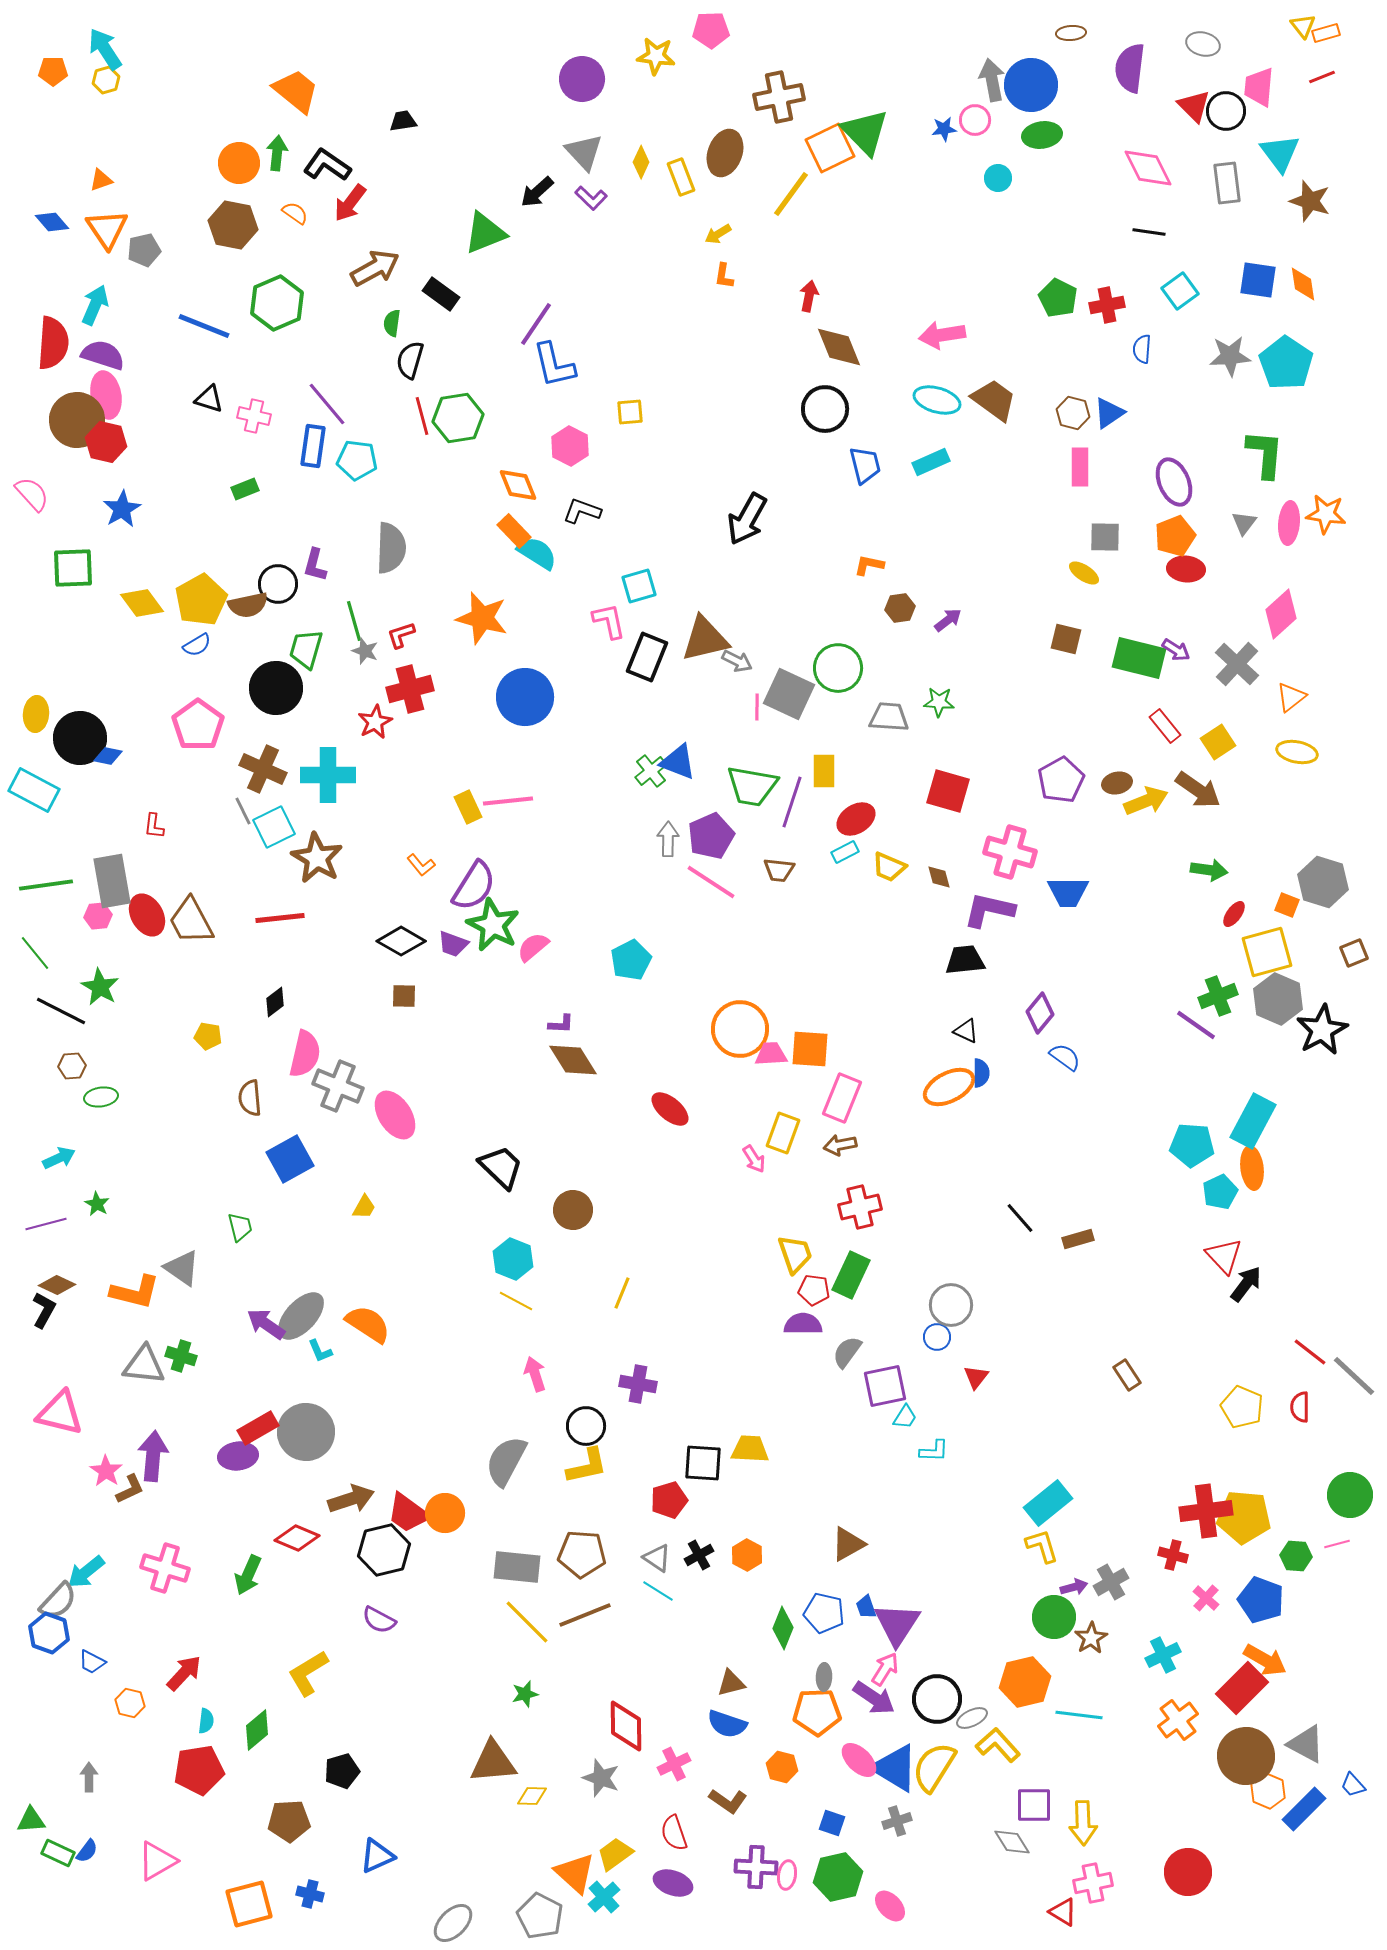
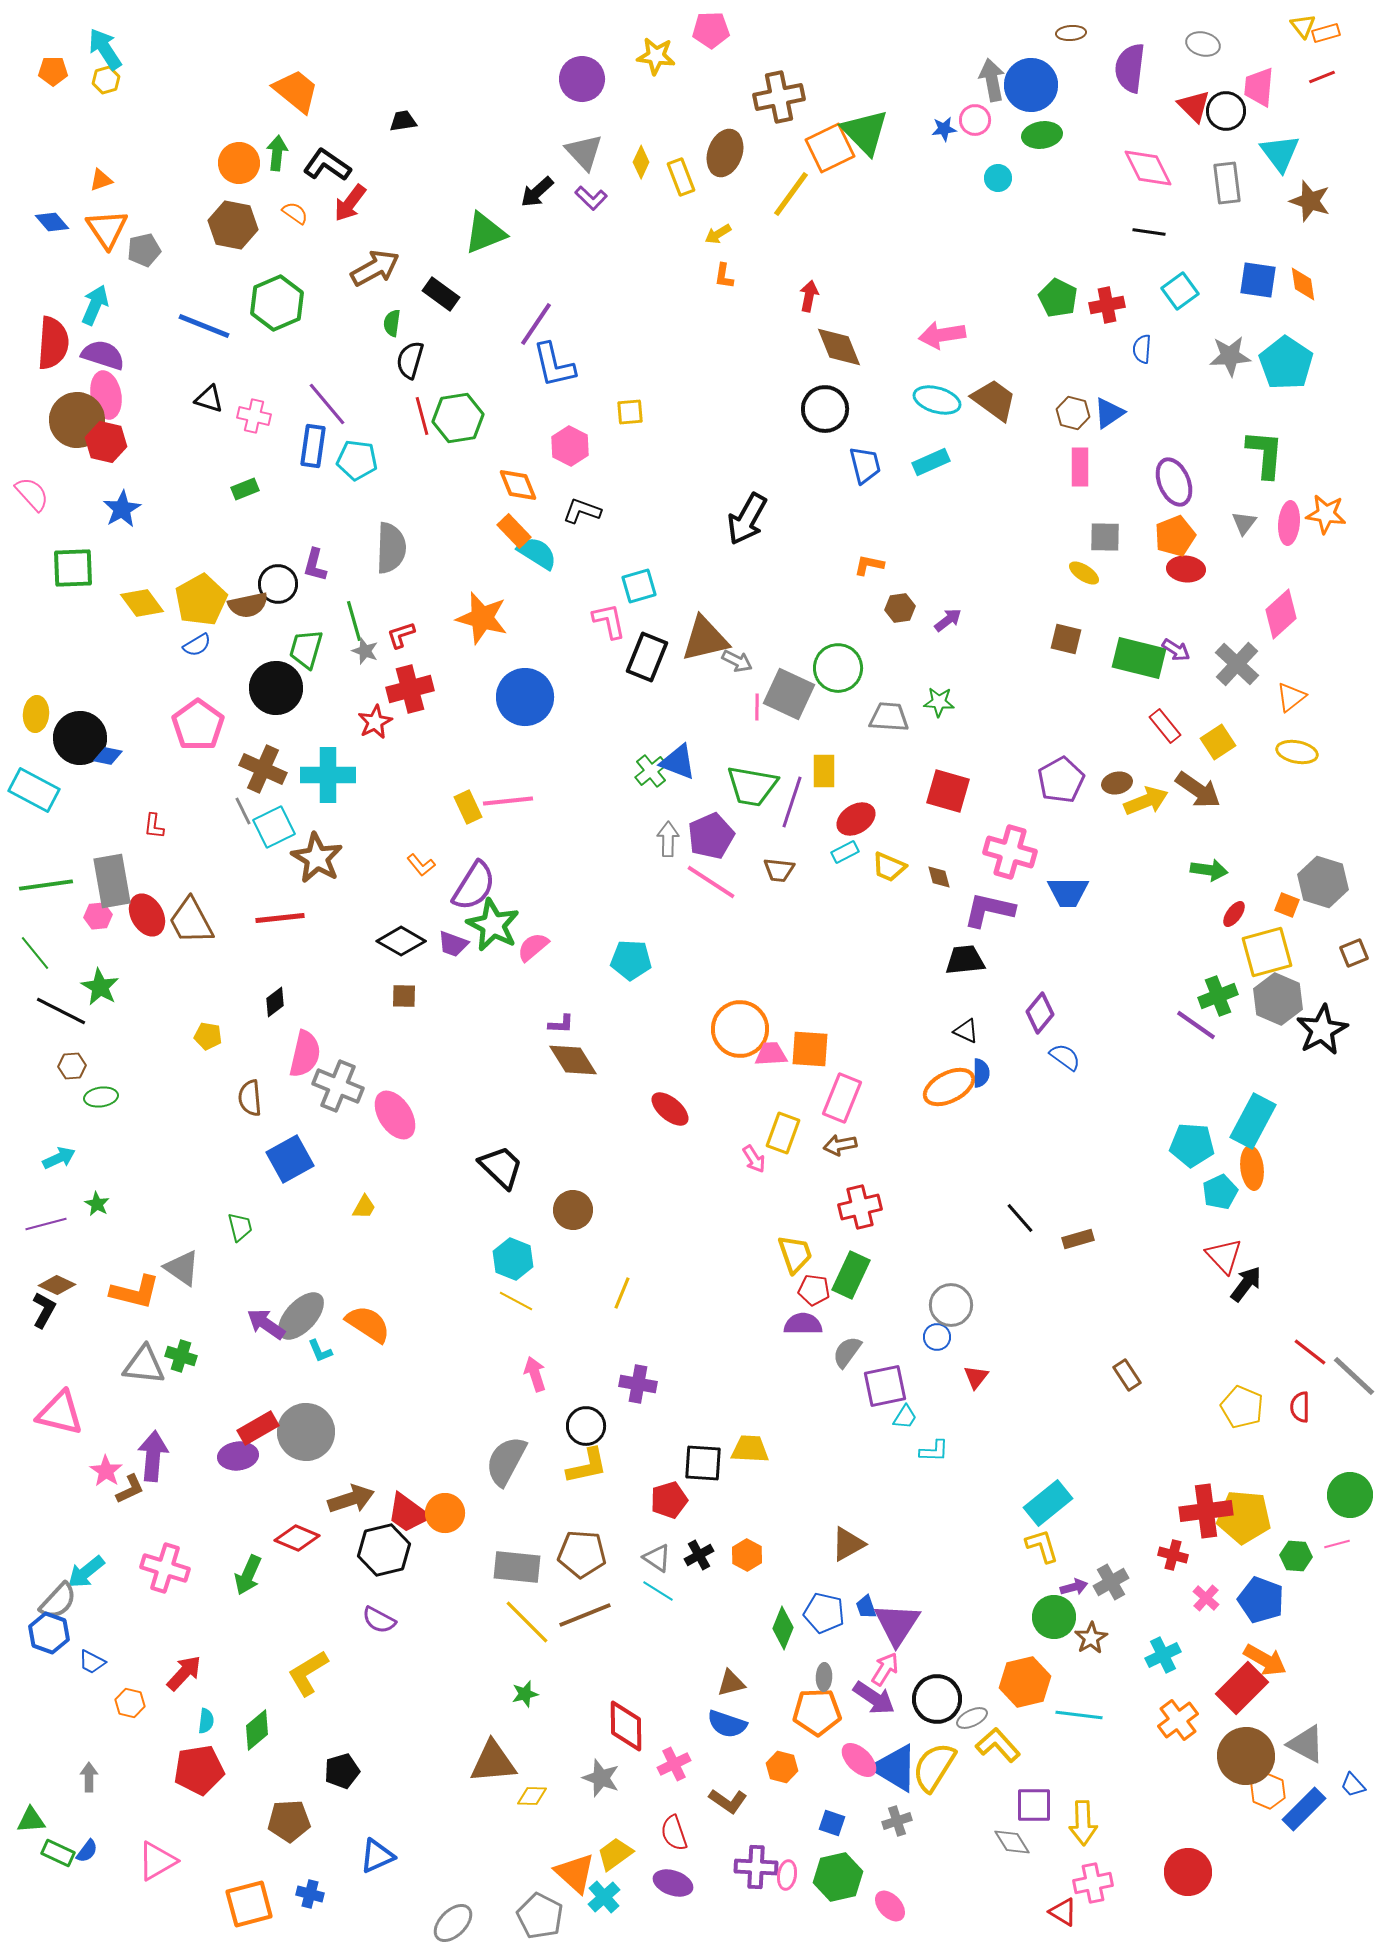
cyan pentagon at (631, 960): rotated 30 degrees clockwise
